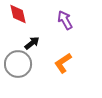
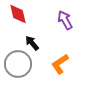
black arrow: rotated 91 degrees counterclockwise
orange L-shape: moved 3 px left, 1 px down
